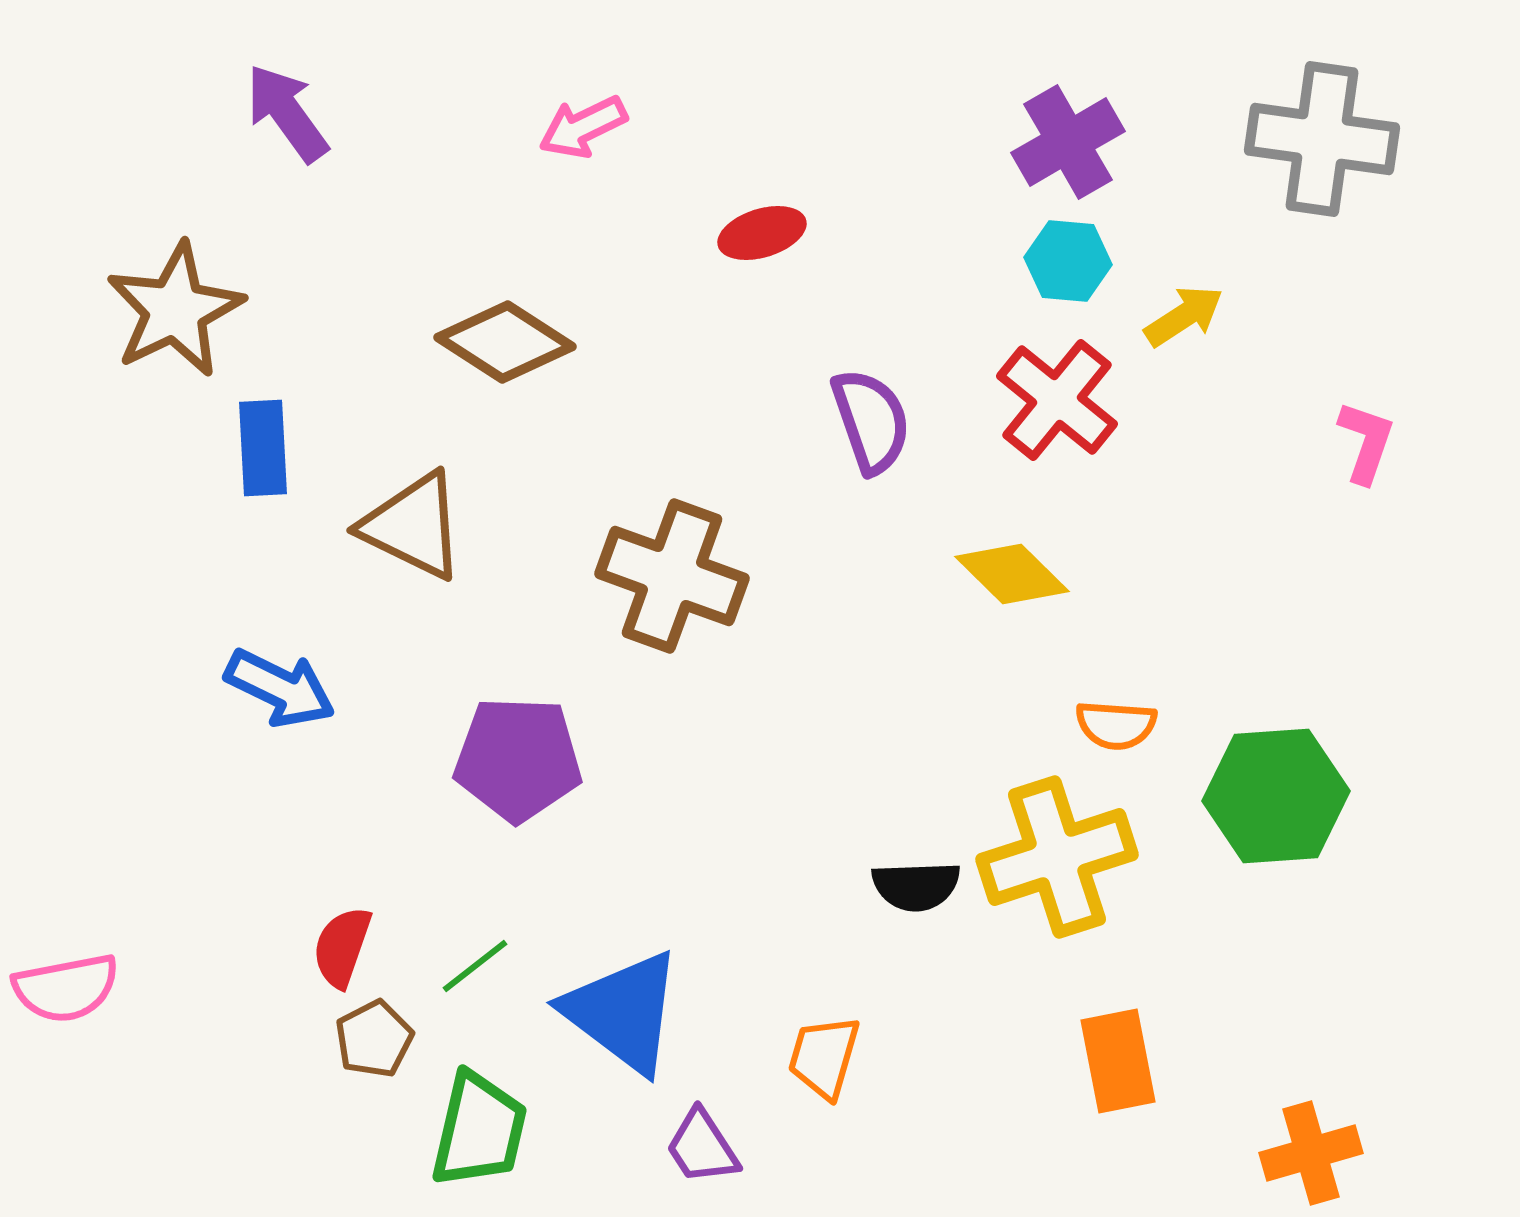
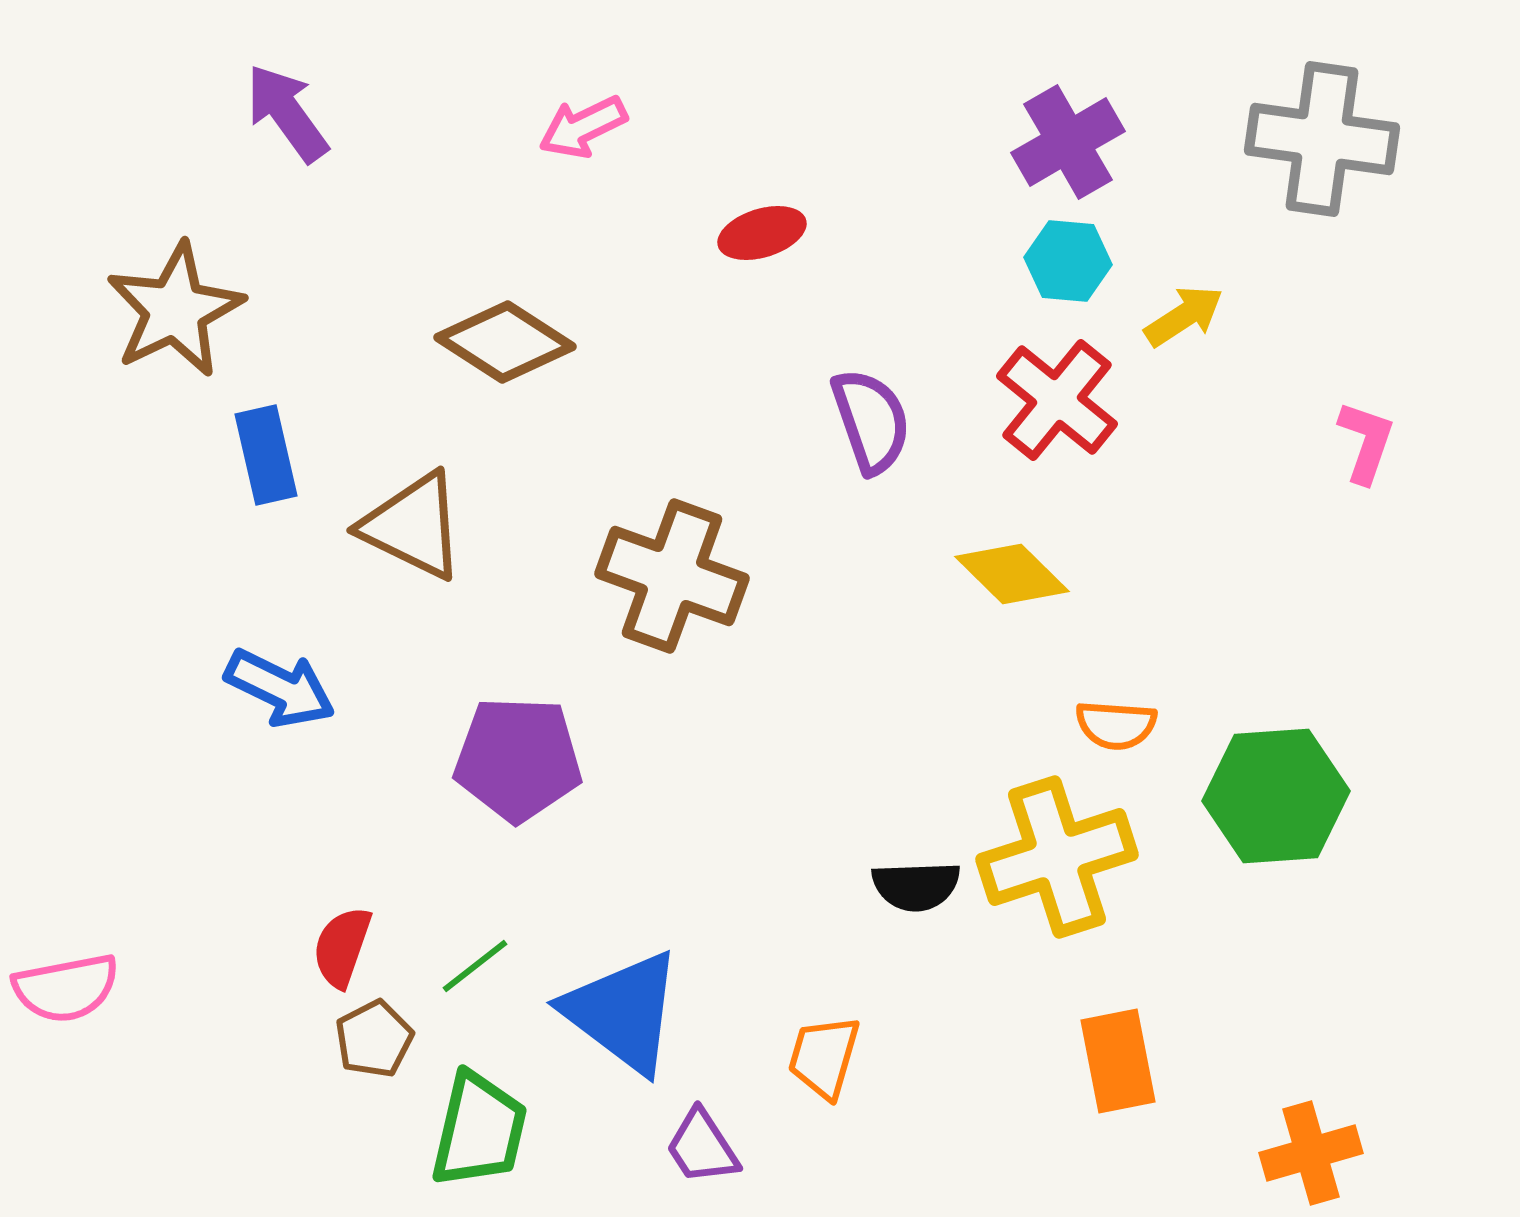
blue rectangle: moved 3 px right, 7 px down; rotated 10 degrees counterclockwise
